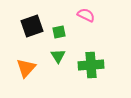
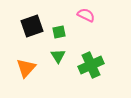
green cross: rotated 20 degrees counterclockwise
